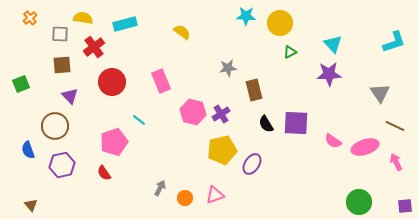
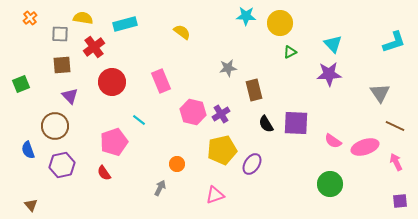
orange circle at (185, 198): moved 8 px left, 34 px up
green circle at (359, 202): moved 29 px left, 18 px up
purple square at (405, 206): moved 5 px left, 5 px up
